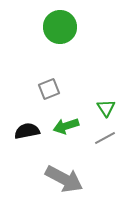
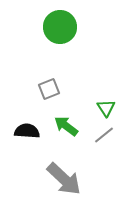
green arrow: rotated 55 degrees clockwise
black semicircle: rotated 15 degrees clockwise
gray line: moved 1 px left, 3 px up; rotated 10 degrees counterclockwise
gray arrow: rotated 15 degrees clockwise
